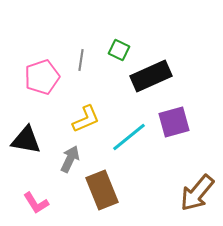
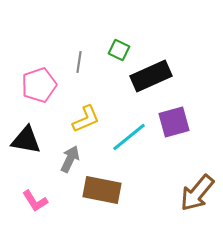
gray line: moved 2 px left, 2 px down
pink pentagon: moved 3 px left, 8 px down
brown rectangle: rotated 57 degrees counterclockwise
pink L-shape: moved 1 px left, 2 px up
